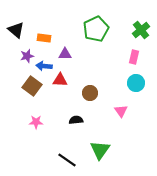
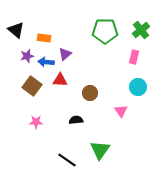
green pentagon: moved 9 px right, 2 px down; rotated 25 degrees clockwise
purple triangle: rotated 40 degrees counterclockwise
blue arrow: moved 2 px right, 4 px up
cyan circle: moved 2 px right, 4 px down
